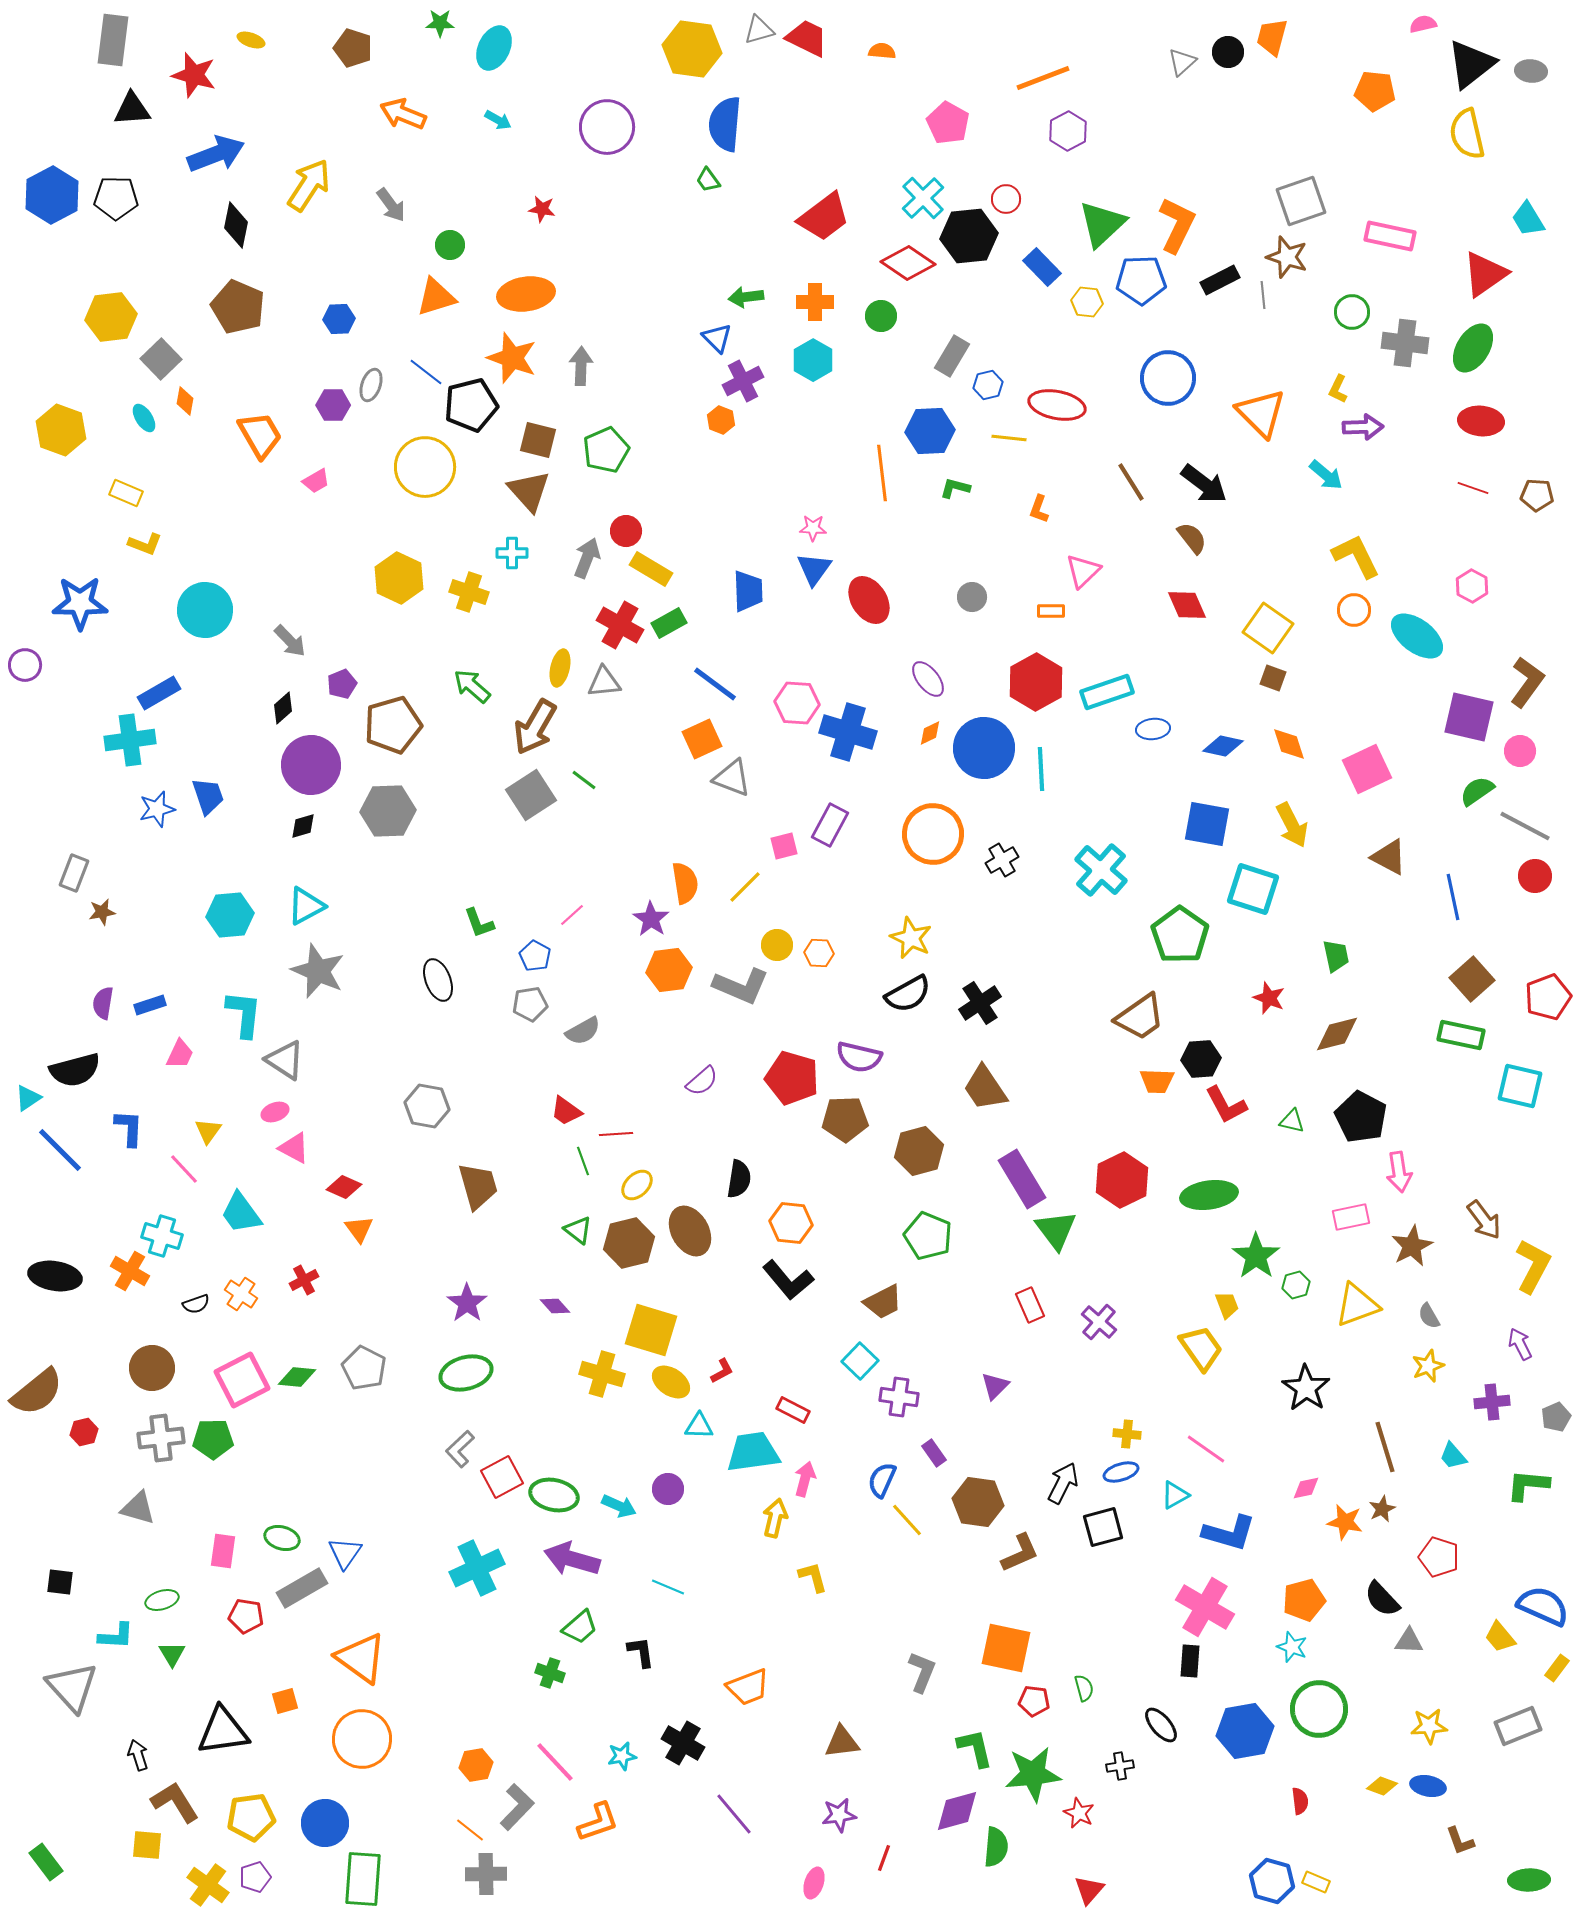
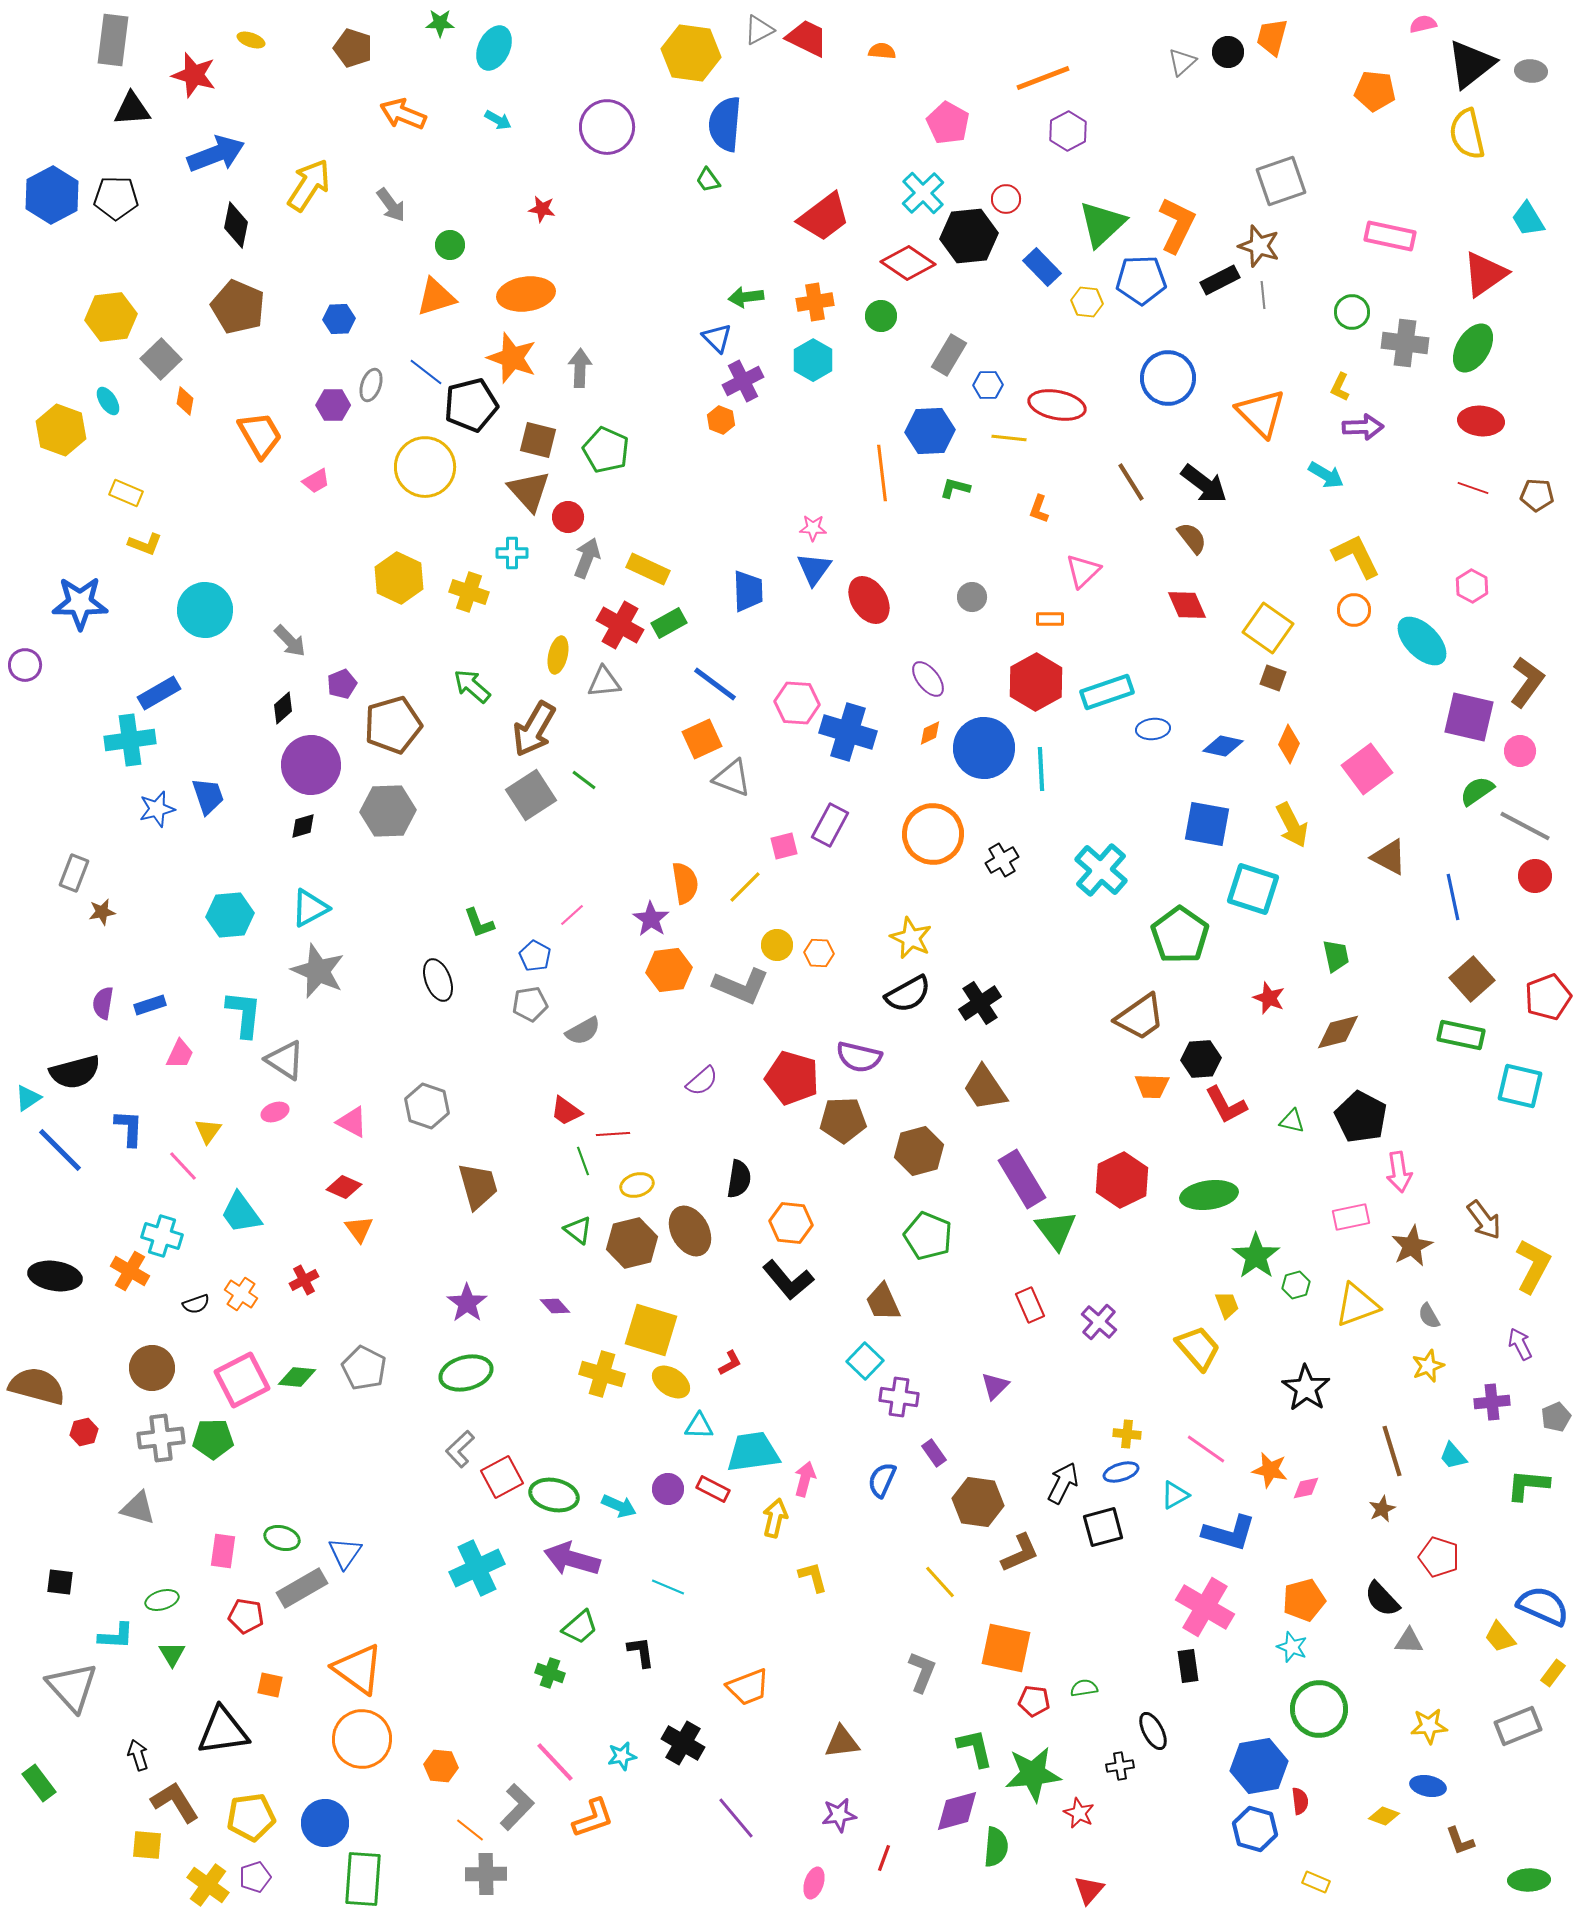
gray triangle at (759, 30): rotated 12 degrees counterclockwise
yellow hexagon at (692, 49): moved 1 px left, 4 px down
cyan cross at (923, 198): moved 5 px up
gray square at (1301, 201): moved 20 px left, 20 px up
brown star at (1287, 257): moved 28 px left, 11 px up
orange cross at (815, 302): rotated 9 degrees counterclockwise
gray rectangle at (952, 356): moved 3 px left, 1 px up
gray arrow at (581, 366): moved 1 px left, 2 px down
blue hexagon at (988, 385): rotated 12 degrees clockwise
yellow L-shape at (1338, 389): moved 2 px right, 2 px up
cyan ellipse at (144, 418): moved 36 px left, 17 px up
green pentagon at (606, 450): rotated 24 degrees counterclockwise
cyan arrow at (1326, 475): rotated 9 degrees counterclockwise
red circle at (626, 531): moved 58 px left, 14 px up
yellow rectangle at (651, 569): moved 3 px left; rotated 6 degrees counterclockwise
orange rectangle at (1051, 611): moved 1 px left, 8 px down
cyan ellipse at (1417, 636): moved 5 px right, 5 px down; rotated 8 degrees clockwise
yellow ellipse at (560, 668): moved 2 px left, 13 px up
brown arrow at (535, 727): moved 1 px left, 2 px down
orange diamond at (1289, 744): rotated 42 degrees clockwise
pink square at (1367, 769): rotated 12 degrees counterclockwise
cyan triangle at (306, 906): moved 4 px right, 2 px down
brown diamond at (1337, 1034): moved 1 px right, 2 px up
black semicircle at (75, 1070): moved 2 px down
orange trapezoid at (1157, 1081): moved 5 px left, 5 px down
gray hexagon at (427, 1106): rotated 9 degrees clockwise
brown pentagon at (845, 1119): moved 2 px left, 1 px down
red line at (616, 1134): moved 3 px left
pink triangle at (294, 1148): moved 58 px right, 26 px up
pink line at (184, 1169): moved 1 px left, 3 px up
yellow ellipse at (637, 1185): rotated 28 degrees clockwise
brown hexagon at (629, 1243): moved 3 px right
brown trapezoid at (883, 1302): rotated 93 degrees clockwise
yellow trapezoid at (1201, 1348): moved 3 px left; rotated 6 degrees counterclockwise
cyan square at (860, 1361): moved 5 px right
red L-shape at (722, 1371): moved 8 px right, 8 px up
brown semicircle at (37, 1392): moved 6 px up; rotated 126 degrees counterclockwise
red rectangle at (793, 1410): moved 80 px left, 79 px down
brown line at (1385, 1447): moved 7 px right, 4 px down
yellow line at (907, 1520): moved 33 px right, 62 px down
orange star at (1345, 1522): moved 75 px left, 52 px up
orange triangle at (361, 1658): moved 3 px left, 11 px down
black rectangle at (1190, 1661): moved 2 px left, 5 px down; rotated 12 degrees counterclockwise
yellow rectangle at (1557, 1668): moved 4 px left, 5 px down
green semicircle at (1084, 1688): rotated 84 degrees counterclockwise
orange square at (285, 1701): moved 15 px left, 16 px up; rotated 28 degrees clockwise
black ellipse at (1161, 1725): moved 8 px left, 6 px down; rotated 12 degrees clockwise
blue hexagon at (1245, 1731): moved 14 px right, 35 px down
orange hexagon at (476, 1765): moved 35 px left, 1 px down; rotated 16 degrees clockwise
yellow diamond at (1382, 1786): moved 2 px right, 30 px down
purple line at (734, 1814): moved 2 px right, 4 px down
orange L-shape at (598, 1822): moved 5 px left, 4 px up
green rectangle at (46, 1862): moved 7 px left, 79 px up
blue hexagon at (1272, 1881): moved 17 px left, 52 px up
